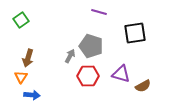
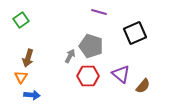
black square: rotated 15 degrees counterclockwise
purple triangle: rotated 24 degrees clockwise
brown semicircle: rotated 21 degrees counterclockwise
